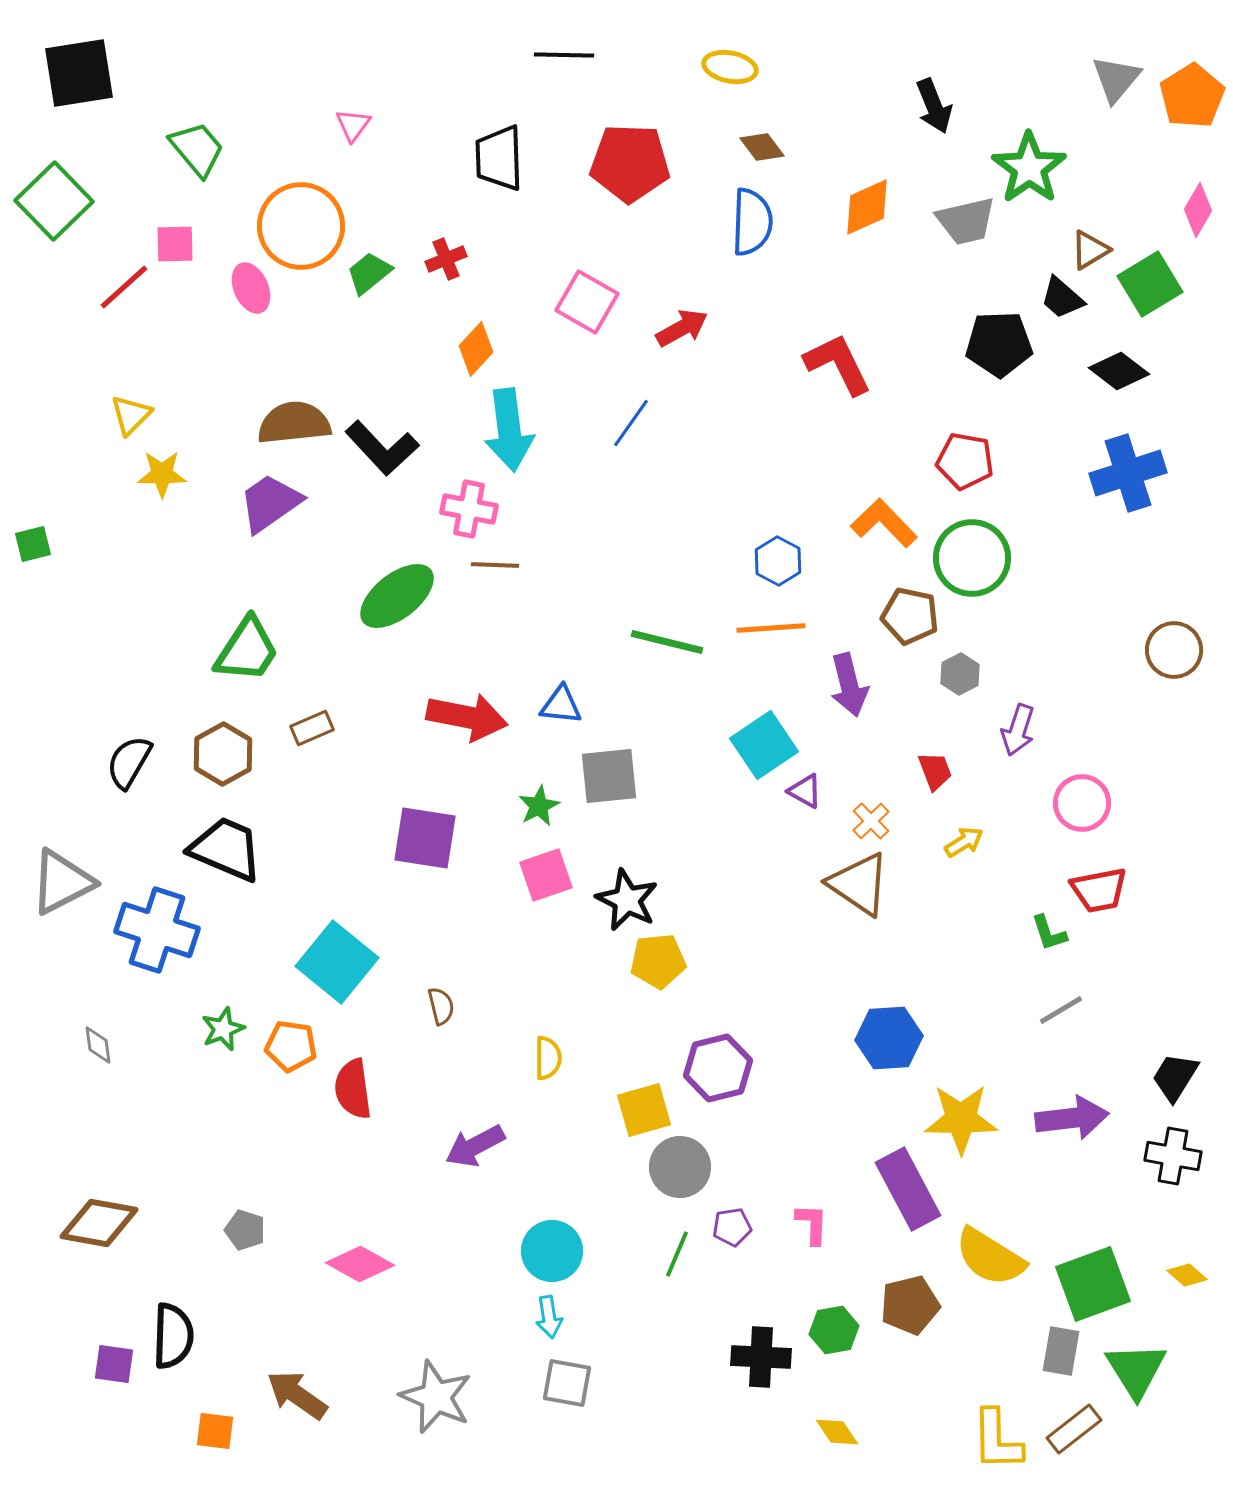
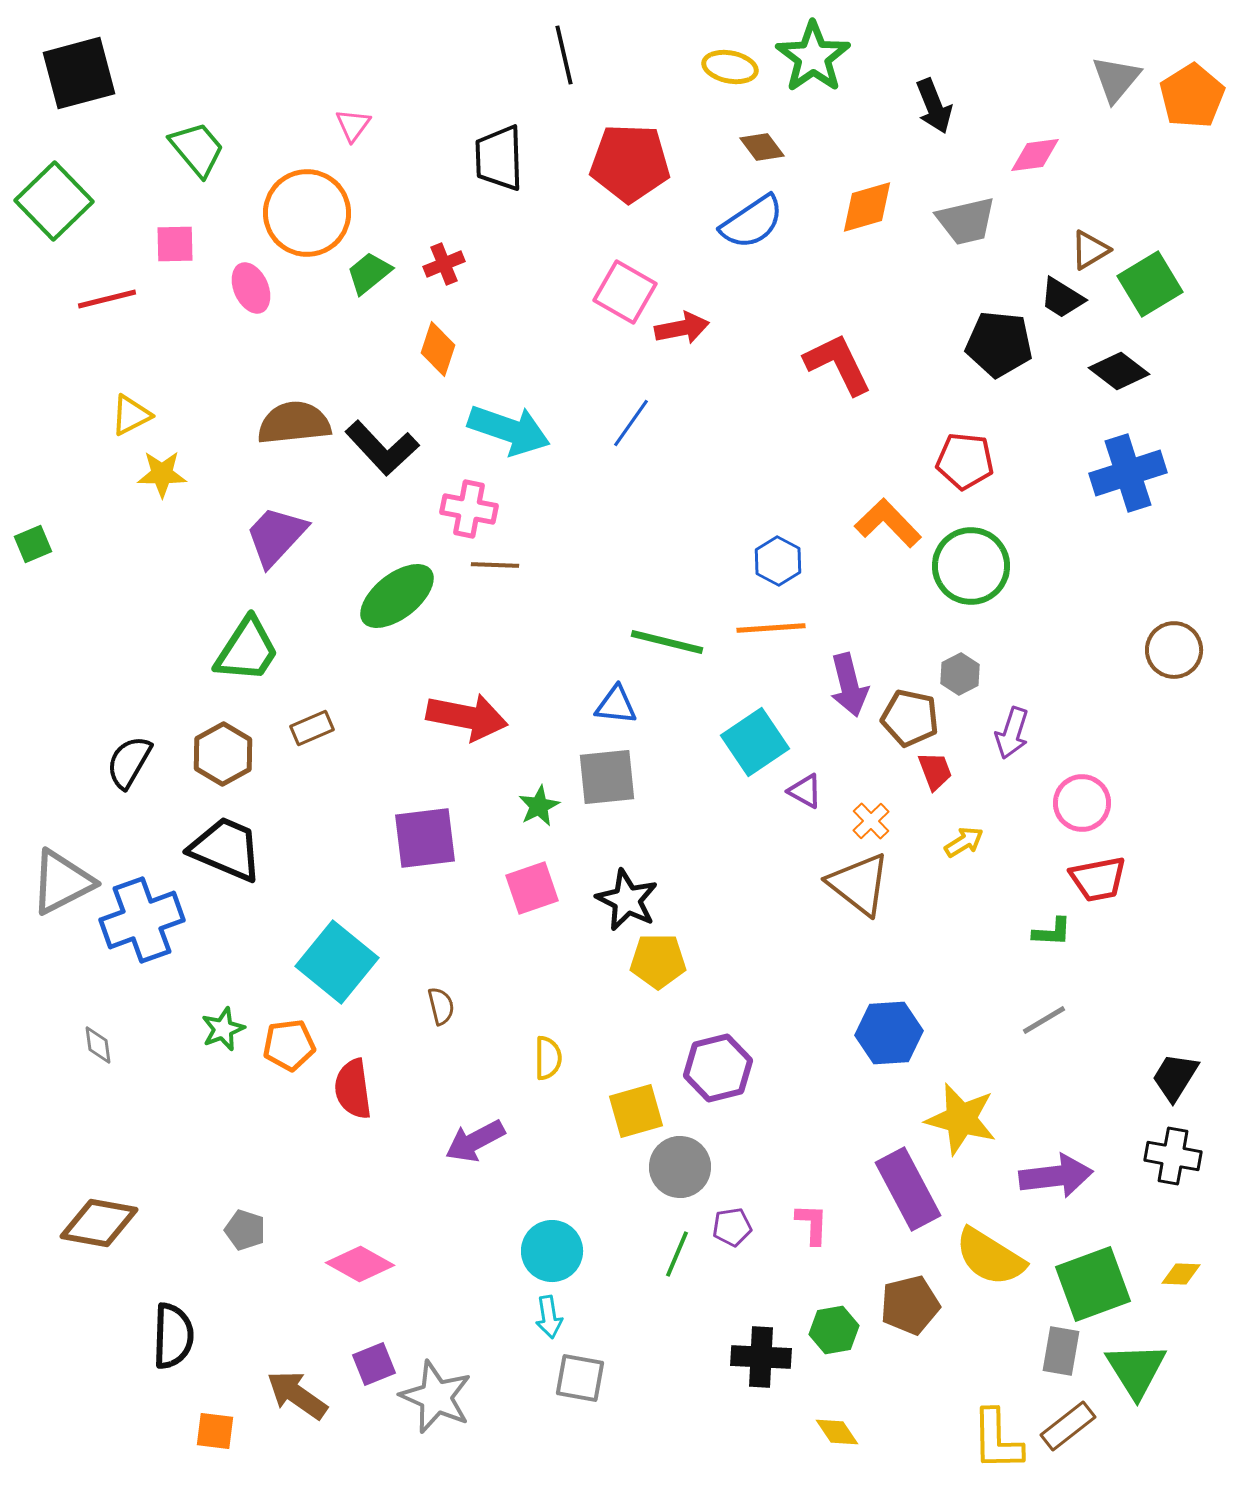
black line at (564, 55): rotated 76 degrees clockwise
black square at (79, 73): rotated 6 degrees counterclockwise
green star at (1029, 168): moved 216 px left, 111 px up
orange diamond at (867, 207): rotated 8 degrees clockwise
pink diamond at (1198, 210): moved 163 px left, 55 px up; rotated 52 degrees clockwise
blue semicircle at (752, 222): rotated 54 degrees clockwise
orange circle at (301, 226): moved 6 px right, 13 px up
red cross at (446, 259): moved 2 px left, 5 px down
red line at (124, 287): moved 17 px left, 12 px down; rotated 28 degrees clockwise
black trapezoid at (1062, 298): rotated 9 degrees counterclockwise
pink square at (587, 302): moved 38 px right, 10 px up
red arrow at (682, 328): rotated 18 degrees clockwise
black pentagon at (999, 344): rotated 8 degrees clockwise
orange diamond at (476, 349): moved 38 px left; rotated 24 degrees counterclockwise
yellow triangle at (131, 415): rotated 18 degrees clockwise
cyan arrow at (509, 430): rotated 64 degrees counterclockwise
red pentagon at (965, 461): rotated 4 degrees counterclockwise
purple trapezoid at (270, 503): moved 6 px right, 33 px down; rotated 12 degrees counterclockwise
orange L-shape at (884, 523): moved 4 px right
green square at (33, 544): rotated 9 degrees counterclockwise
green circle at (972, 558): moved 1 px left, 8 px down
brown pentagon at (910, 616): moved 102 px down
blue triangle at (561, 705): moved 55 px right
purple arrow at (1018, 730): moved 6 px left, 3 px down
cyan square at (764, 745): moved 9 px left, 3 px up
gray square at (609, 776): moved 2 px left, 1 px down
purple square at (425, 838): rotated 16 degrees counterclockwise
pink square at (546, 875): moved 14 px left, 13 px down
brown triangle at (859, 884): rotated 4 degrees clockwise
red trapezoid at (1099, 890): moved 1 px left, 11 px up
blue cross at (157, 930): moved 15 px left, 10 px up; rotated 38 degrees counterclockwise
green L-shape at (1049, 933): moved 3 px right, 1 px up; rotated 69 degrees counterclockwise
yellow pentagon at (658, 961): rotated 6 degrees clockwise
gray line at (1061, 1010): moved 17 px left, 10 px down
blue hexagon at (889, 1038): moved 5 px up
orange pentagon at (291, 1046): moved 2 px left, 1 px up; rotated 15 degrees counterclockwise
yellow square at (644, 1110): moved 8 px left, 1 px down
purple arrow at (1072, 1118): moved 16 px left, 58 px down
yellow star at (961, 1119): rotated 14 degrees clockwise
purple arrow at (475, 1146): moved 5 px up
yellow diamond at (1187, 1275): moved 6 px left, 1 px up; rotated 39 degrees counterclockwise
purple square at (114, 1364): moved 260 px right; rotated 30 degrees counterclockwise
gray square at (567, 1383): moved 13 px right, 5 px up
brown rectangle at (1074, 1429): moved 6 px left, 3 px up
